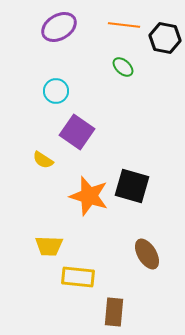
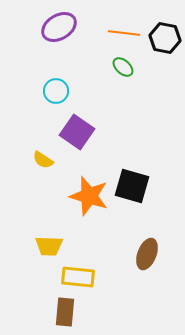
orange line: moved 8 px down
brown ellipse: rotated 52 degrees clockwise
brown rectangle: moved 49 px left
